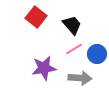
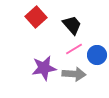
red square: rotated 10 degrees clockwise
blue circle: moved 1 px down
gray arrow: moved 6 px left, 4 px up
